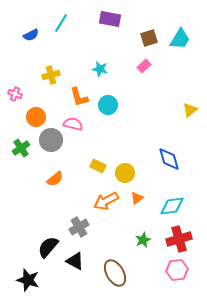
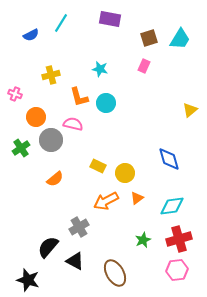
pink rectangle: rotated 24 degrees counterclockwise
cyan circle: moved 2 px left, 2 px up
